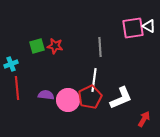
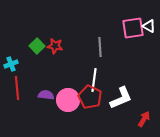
green square: rotated 28 degrees counterclockwise
red pentagon: rotated 20 degrees counterclockwise
